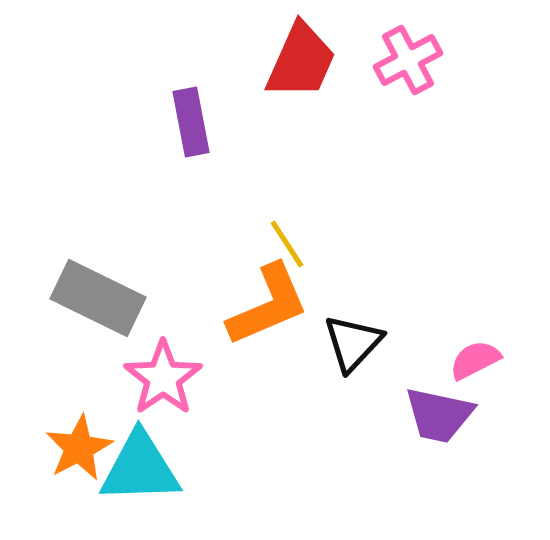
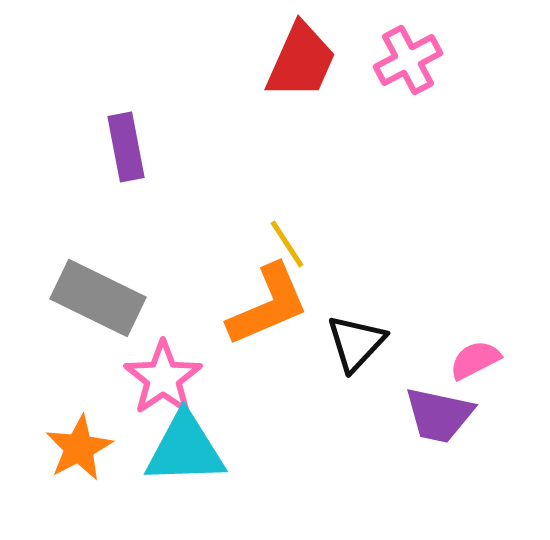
purple rectangle: moved 65 px left, 25 px down
black triangle: moved 3 px right
cyan triangle: moved 45 px right, 19 px up
